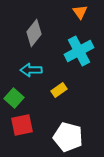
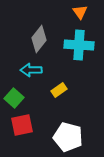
gray diamond: moved 5 px right, 6 px down
cyan cross: moved 6 px up; rotated 32 degrees clockwise
